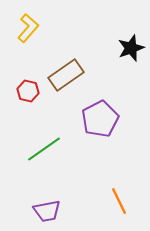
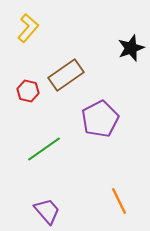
purple trapezoid: rotated 120 degrees counterclockwise
